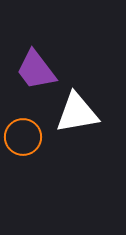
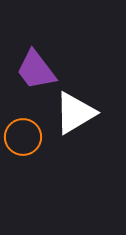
white triangle: moved 2 px left; rotated 21 degrees counterclockwise
